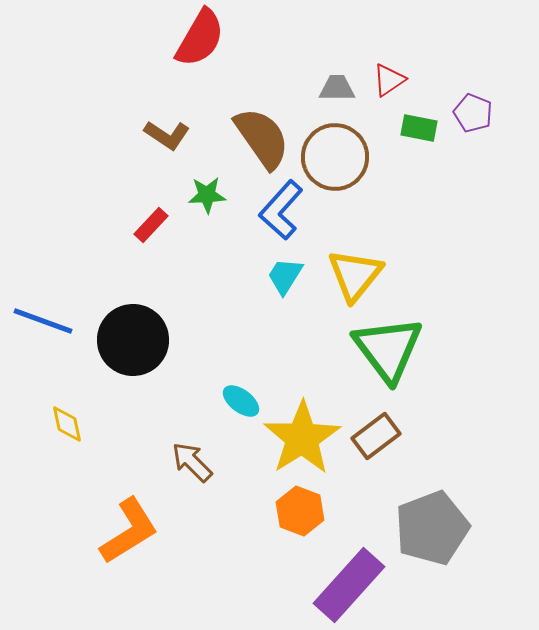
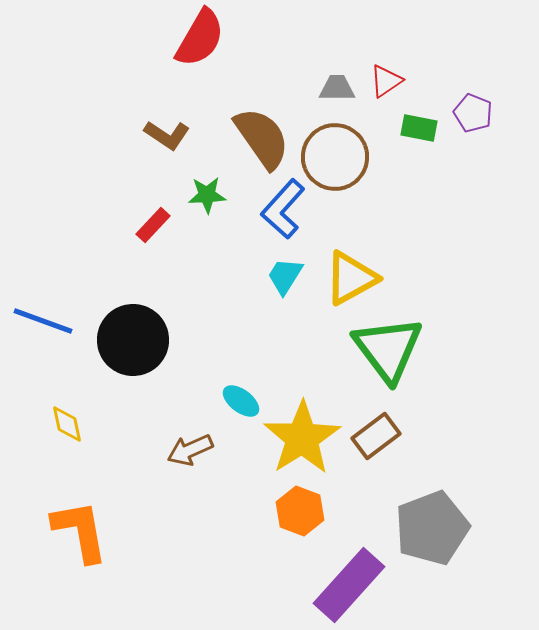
red triangle: moved 3 px left, 1 px down
blue L-shape: moved 2 px right, 1 px up
red rectangle: moved 2 px right
yellow triangle: moved 4 px left, 3 px down; rotated 22 degrees clockwise
brown arrow: moved 2 px left, 12 px up; rotated 69 degrees counterclockwise
orange L-shape: moved 49 px left; rotated 68 degrees counterclockwise
